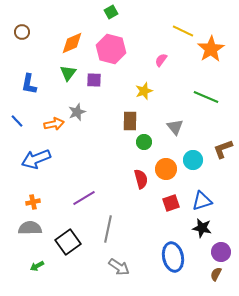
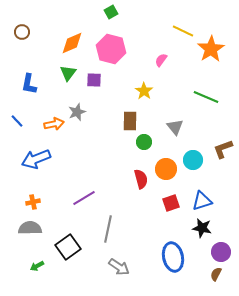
yellow star: rotated 18 degrees counterclockwise
black square: moved 5 px down
